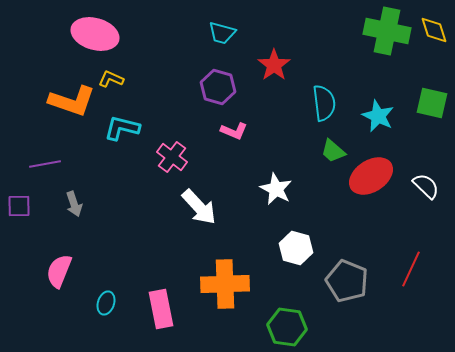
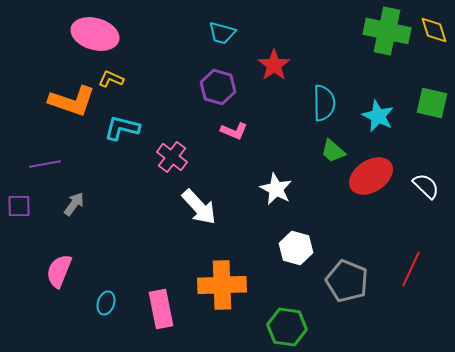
cyan semicircle: rotated 6 degrees clockwise
gray arrow: rotated 125 degrees counterclockwise
orange cross: moved 3 px left, 1 px down
